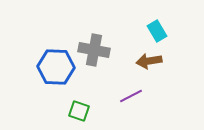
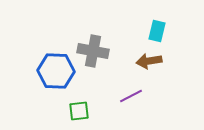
cyan rectangle: rotated 45 degrees clockwise
gray cross: moved 1 px left, 1 px down
blue hexagon: moved 4 px down
green square: rotated 25 degrees counterclockwise
